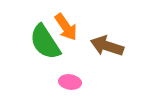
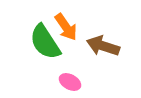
brown arrow: moved 4 px left
pink ellipse: rotated 20 degrees clockwise
